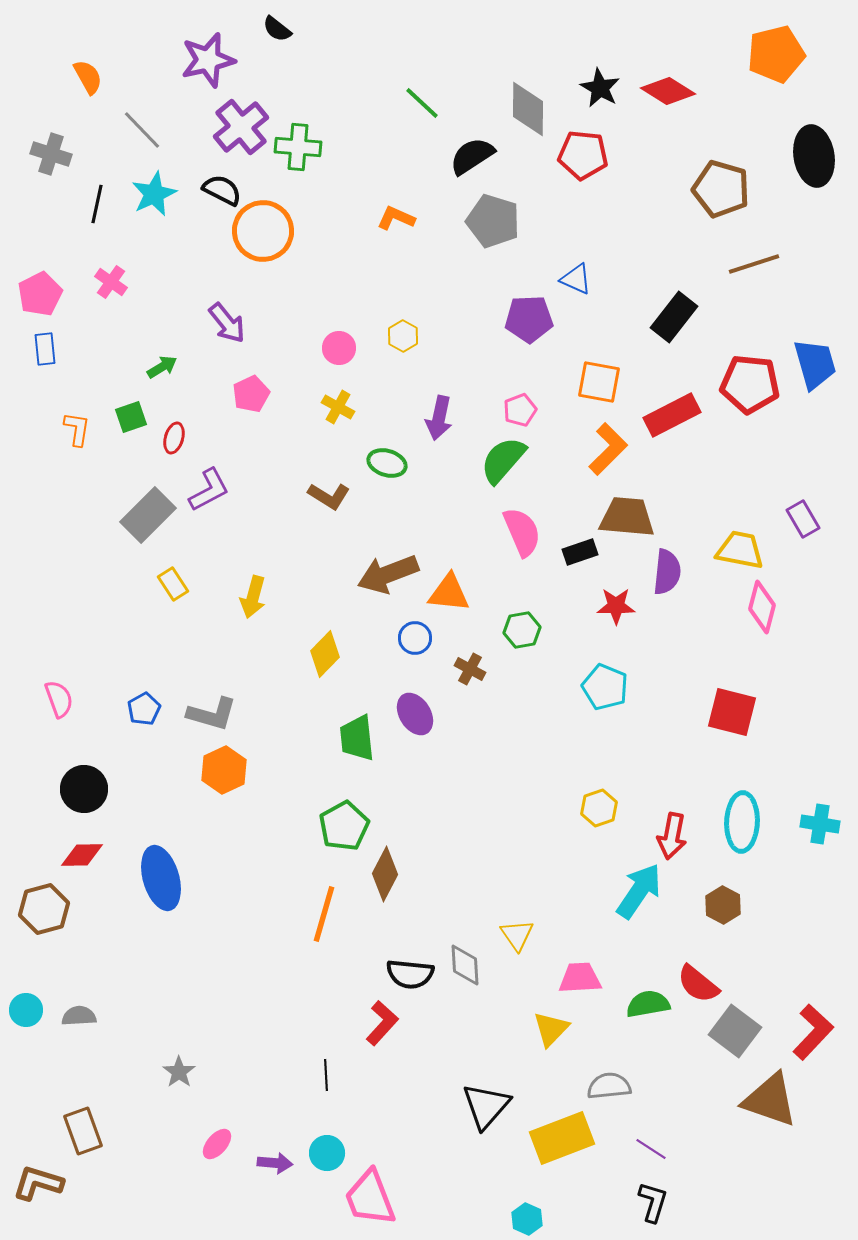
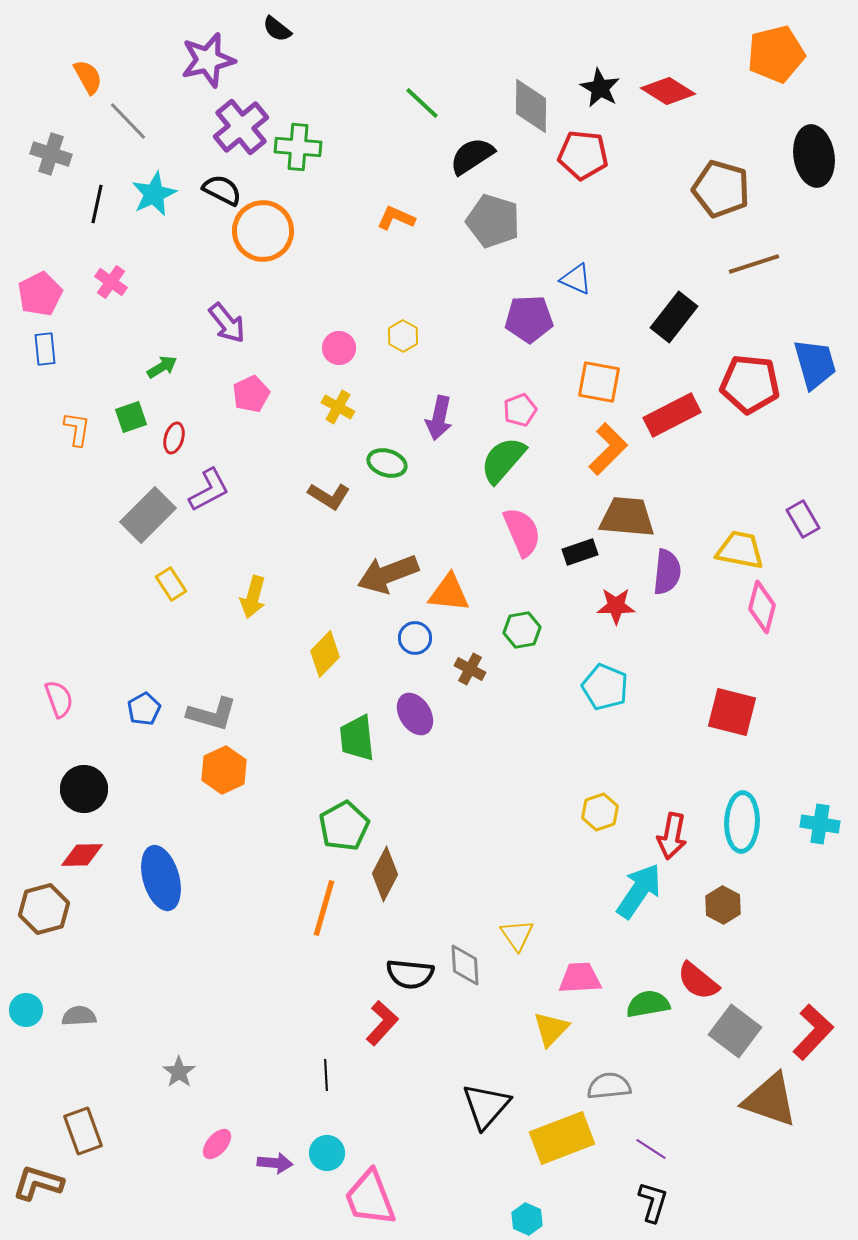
gray diamond at (528, 109): moved 3 px right, 3 px up
gray line at (142, 130): moved 14 px left, 9 px up
yellow rectangle at (173, 584): moved 2 px left
yellow hexagon at (599, 808): moved 1 px right, 4 px down
orange line at (324, 914): moved 6 px up
red semicircle at (698, 984): moved 3 px up
